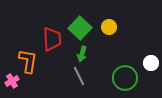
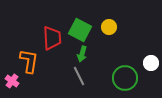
green square: moved 2 px down; rotated 15 degrees counterclockwise
red trapezoid: moved 1 px up
orange L-shape: moved 1 px right
pink cross: rotated 24 degrees counterclockwise
